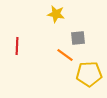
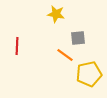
yellow pentagon: rotated 10 degrees counterclockwise
